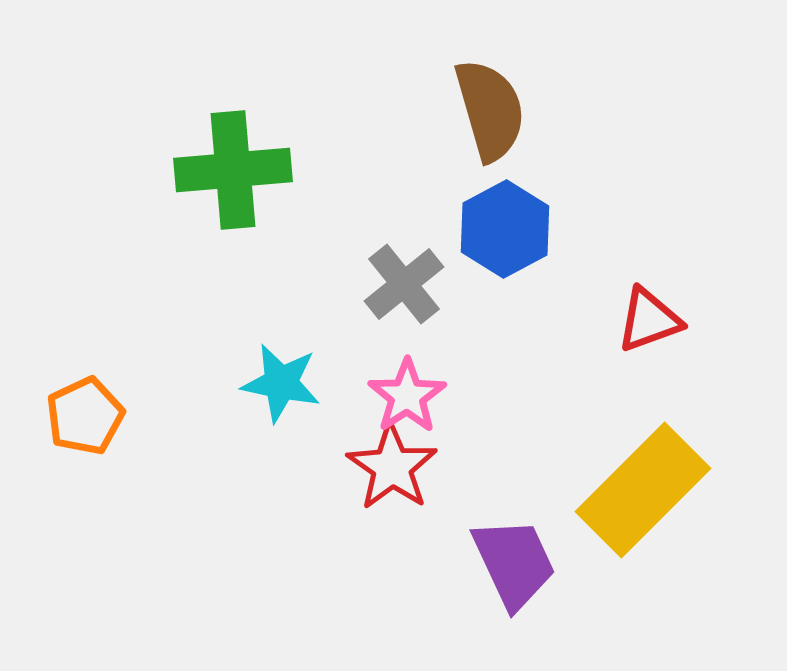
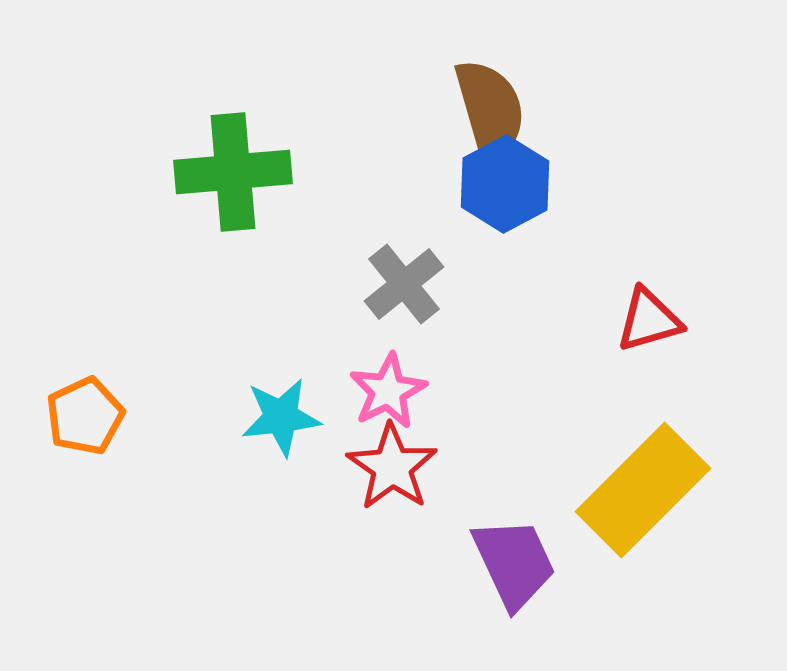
green cross: moved 2 px down
blue hexagon: moved 45 px up
red triangle: rotated 4 degrees clockwise
cyan star: moved 34 px down; rotated 18 degrees counterclockwise
pink star: moved 19 px left, 5 px up; rotated 6 degrees clockwise
